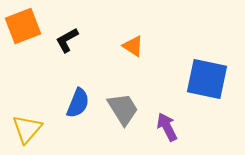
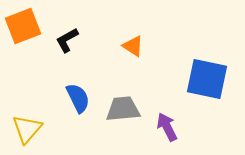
blue semicircle: moved 5 px up; rotated 48 degrees counterclockwise
gray trapezoid: rotated 63 degrees counterclockwise
